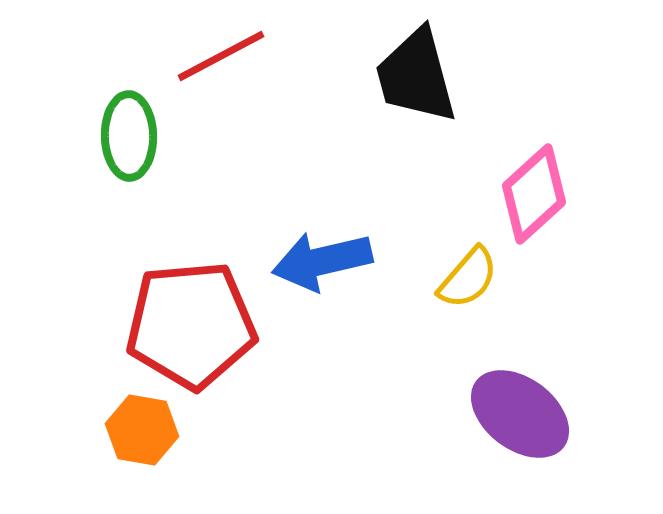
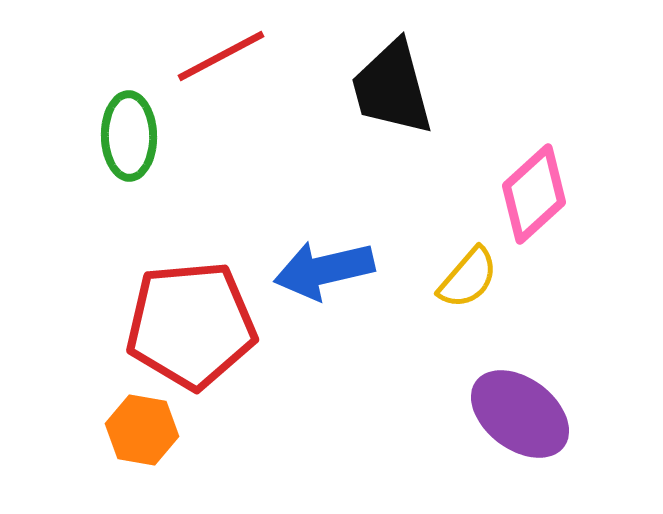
black trapezoid: moved 24 px left, 12 px down
blue arrow: moved 2 px right, 9 px down
